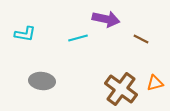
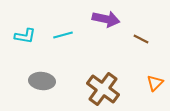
cyan L-shape: moved 2 px down
cyan line: moved 15 px left, 3 px up
orange triangle: rotated 30 degrees counterclockwise
brown cross: moved 18 px left
